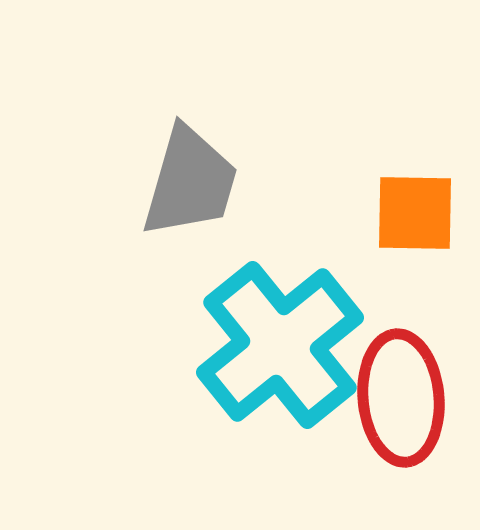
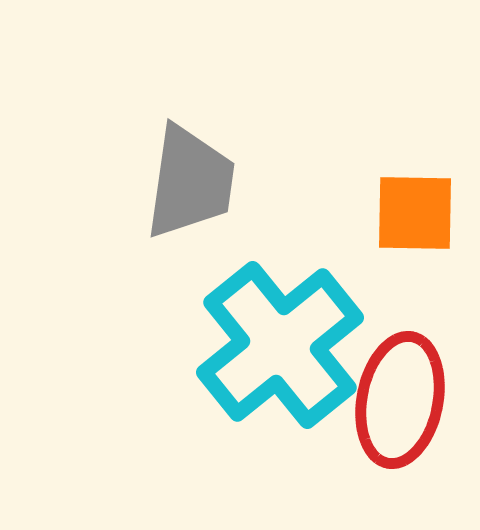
gray trapezoid: rotated 8 degrees counterclockwise
red ellipse: moved 1 px left, 2 px down; rotated 16 degrees clockwise
